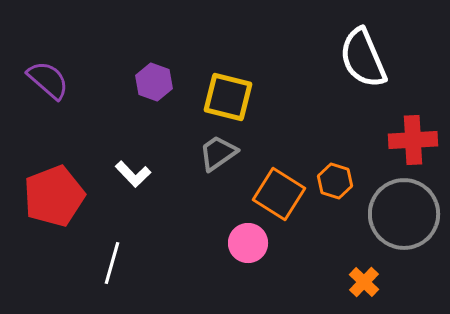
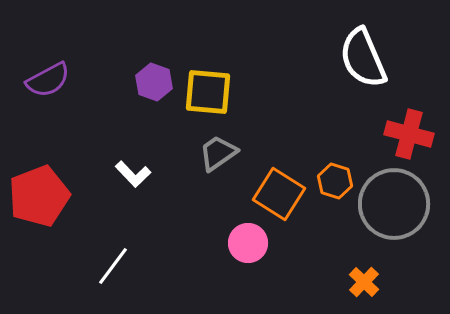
purple semicircle: rotated 111 degrees clockwise
yellow square: moved 20 px left, 5 px up; rotated 9 degrees counterclockwise
red cross: moved 4 px left, 6 px up; rotated 18 degrees clockwise
red pentagon: moved 15 px left
gray circle: moved 10 px left, 10 px up
white line: moved 1 px right, 3 px down; rotated 21 degrees clockwise
